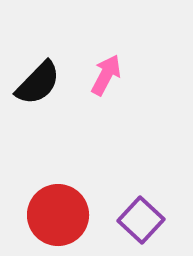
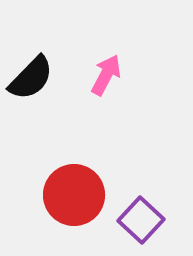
black semicircle: moved 7 px left, 5 px up
red circle: moved 16 px right, 20 px up
